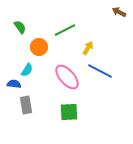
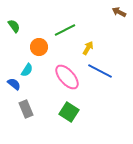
green semicircle: moved 6 px left, 1 px up
blue semicircle: rotated 32 degrees clockwise
gray rectangle: moved 4 px down; rotated 12 degrees counterclockwise
green square: rotated 36 degrees clockwise
